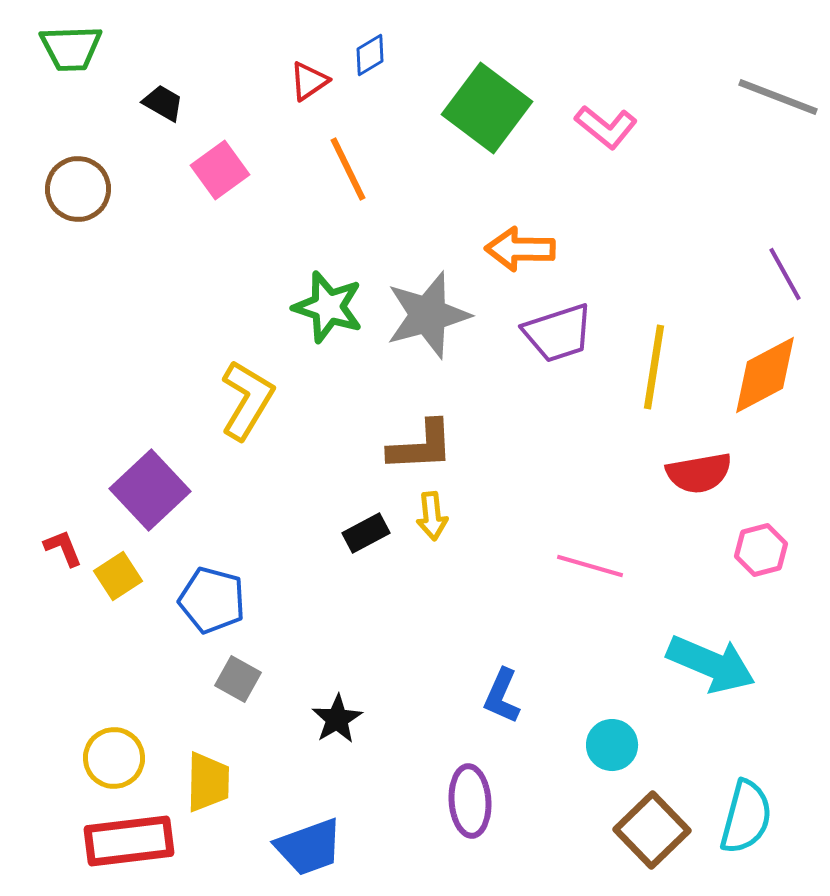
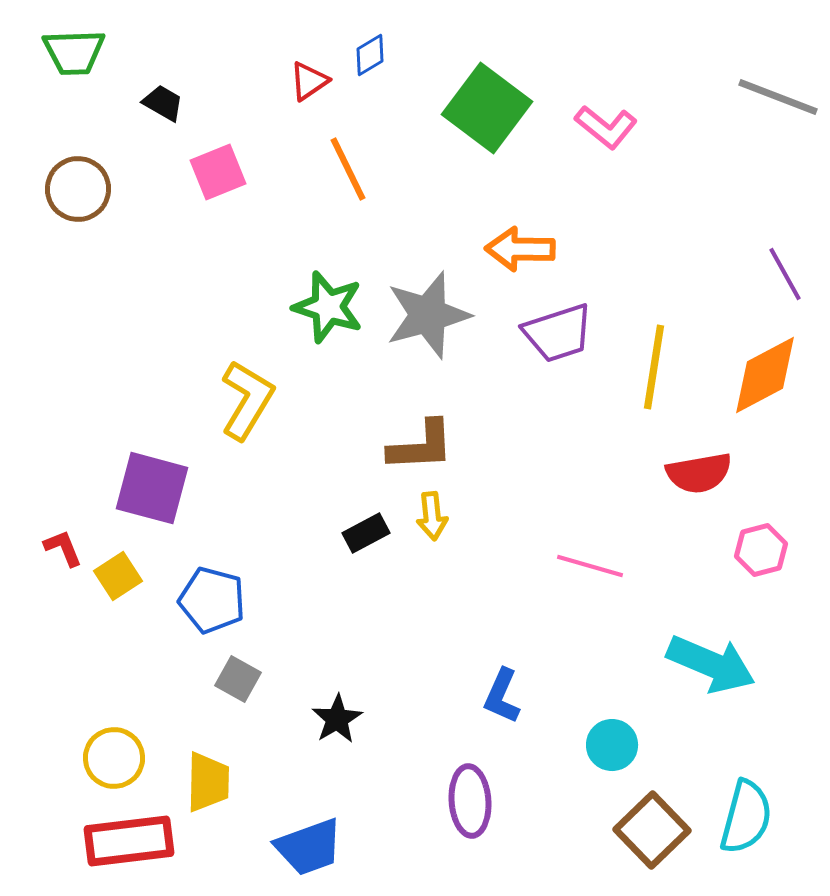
green trapezoid: moved 3 px right, 4 px down
pink square: moved 2 px left, 2 px down; rotated 14 degrees clockwise
purple square: moved 2 px right, 2 px up; rotated 32 degrees counterclockwise
